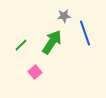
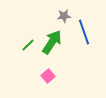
blue line: moved 1 px left, 1 px up
green line: moved 7 px right
pink square: moved 13 px right, 4 px down
